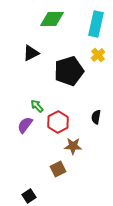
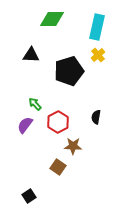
cyan rectangle: moved 1 px right, 3 px down
black triangle: moved 2 px down; rotated 30 degrees clockwise
green arrow: moved 2 px left, 2 px up
brown square: moved 2 px up; rotated 28 degrees counterclockwise
